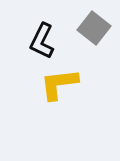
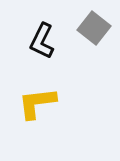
yellow L-shape: moved 22 px left, 19 px down
